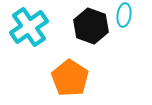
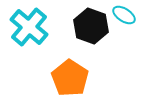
cyan ellipse: rotated 65 degrees counterclockwise
cyan cross: rotated 15 degrees counterclockwise
